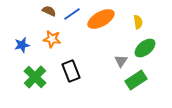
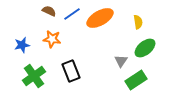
orange ellipse: moved 1 px left, 1 px up
green cross: moved 1 px left, 1 px up; rotated 10 degrees clockwise
